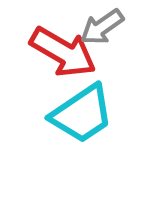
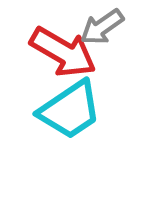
cyan trapezoid: moved 12 px left, 4 px up
